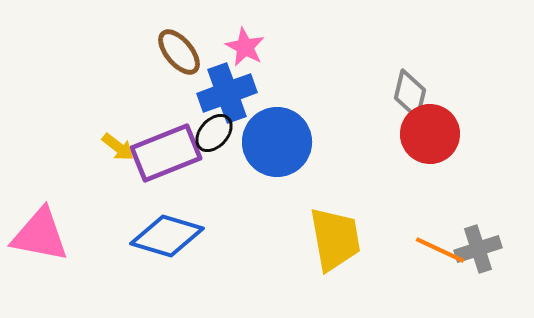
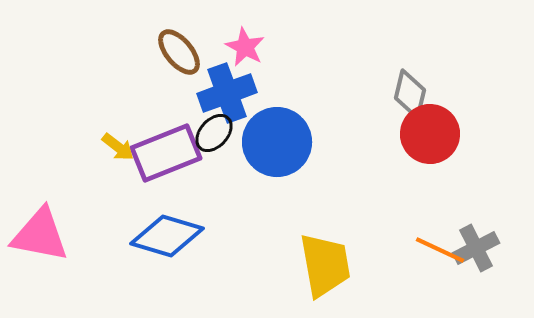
yellow trapezoid: moved 10 px left, 26 px down
gray cross: moved 2 px left, 1 px up; rotated 9 degrees counterclockwise
